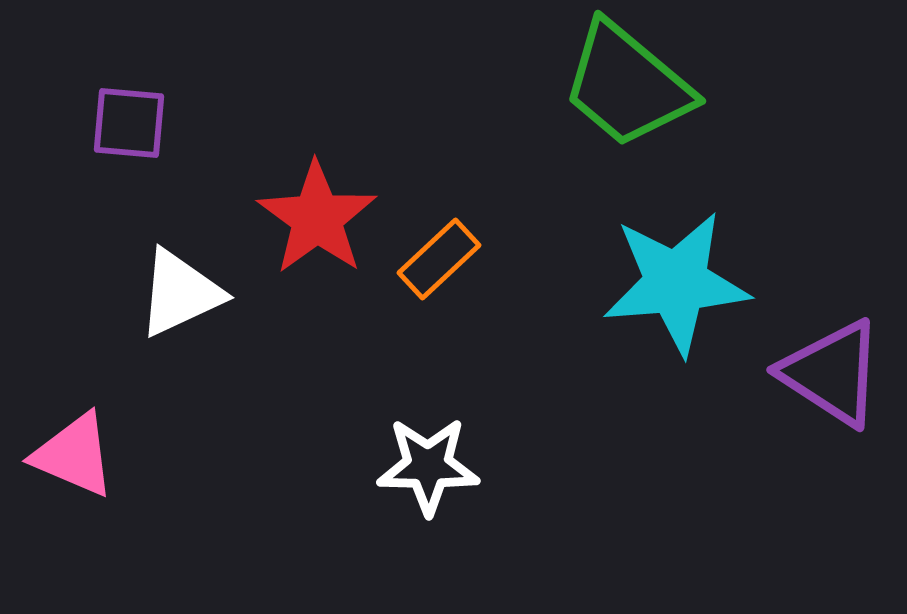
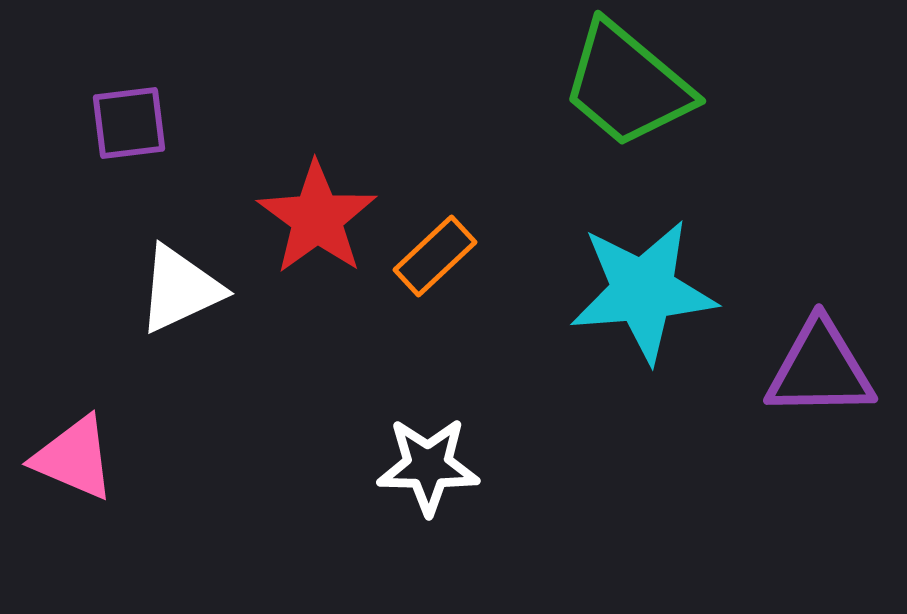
purple square: rotated 12 degrees counterclockwise
orange rectangle: moved 4 px left, 3 px up
cyan star: moved 33 px left, 8 px down
white triangle: moved 4 px up
purple triangle: moved 12 px left, 4 px up; rotated 34 degrees counterclockwise
pink triangle: moved 3 px down
